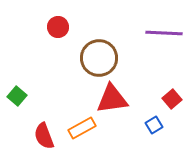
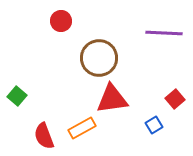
red circle: moved 3 px right, 6 px up
red square: moved 3 px right
